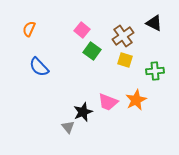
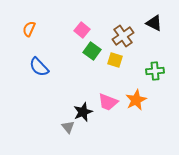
yellow square: moved 10 px left
